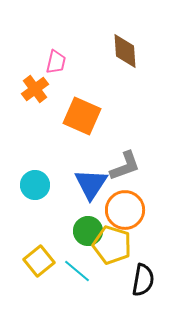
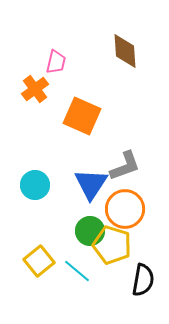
orange circle: moved 1 px up
green circle: moved 2 px right
